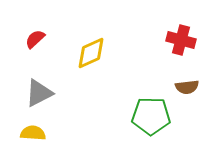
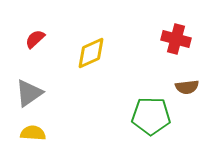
red cross: moved 5 px left, 1 px up
gray triangle: moved 10 px left; rotated 8 degrees counterclockwise
